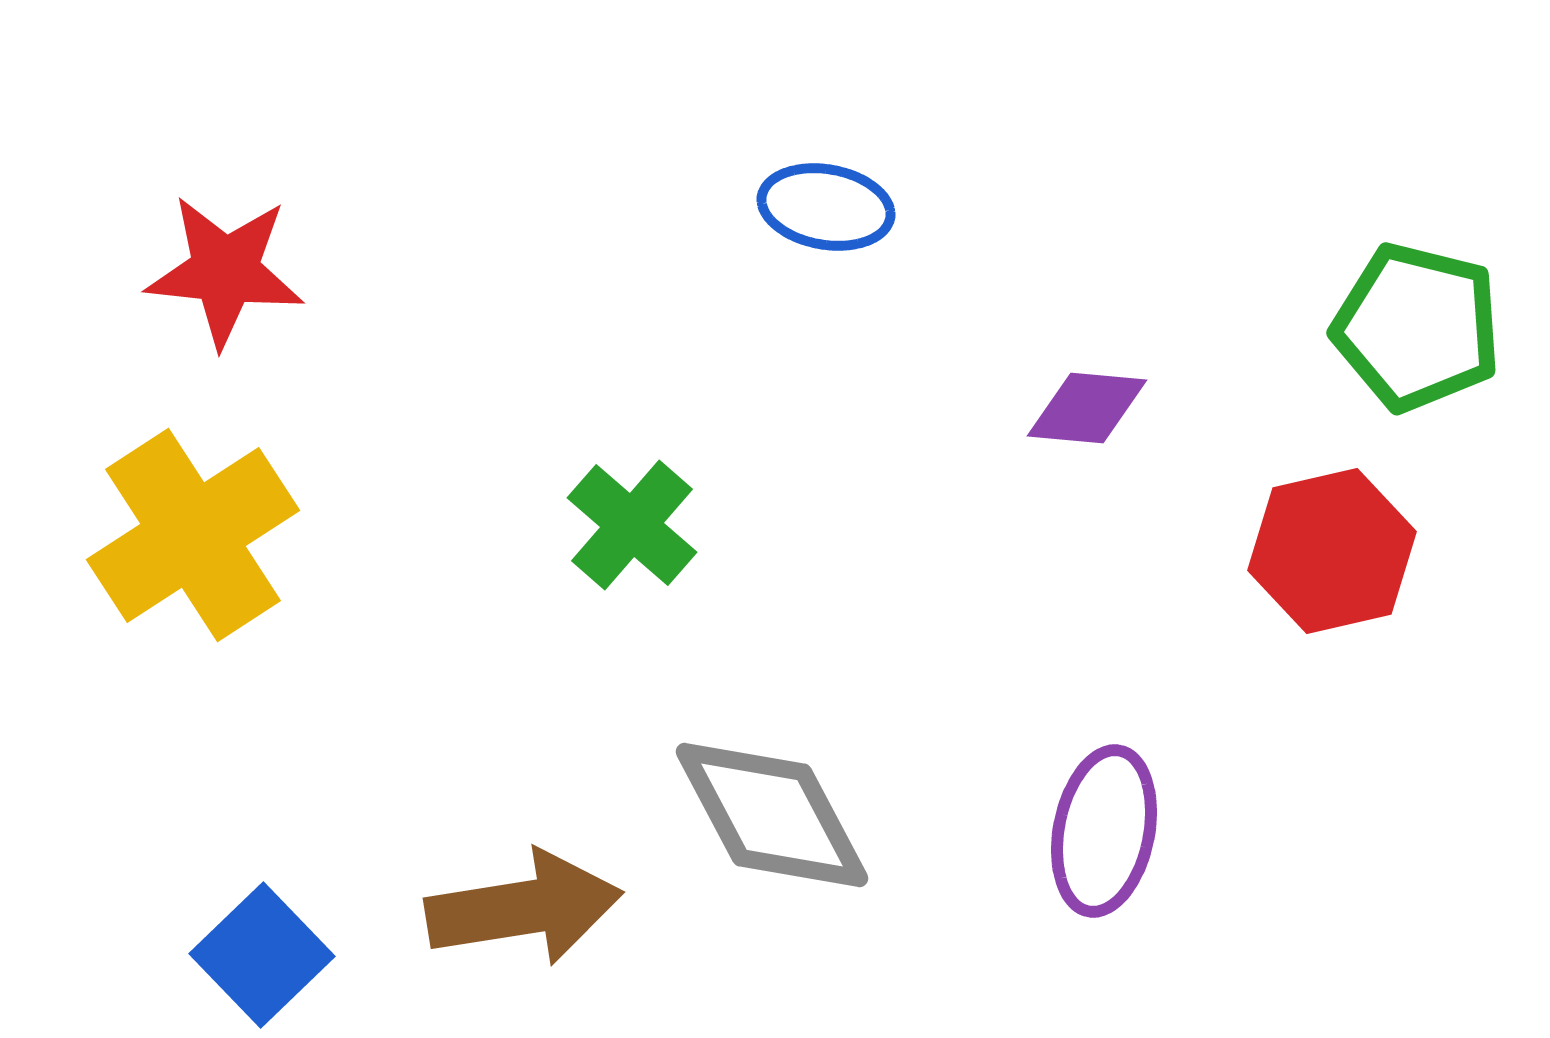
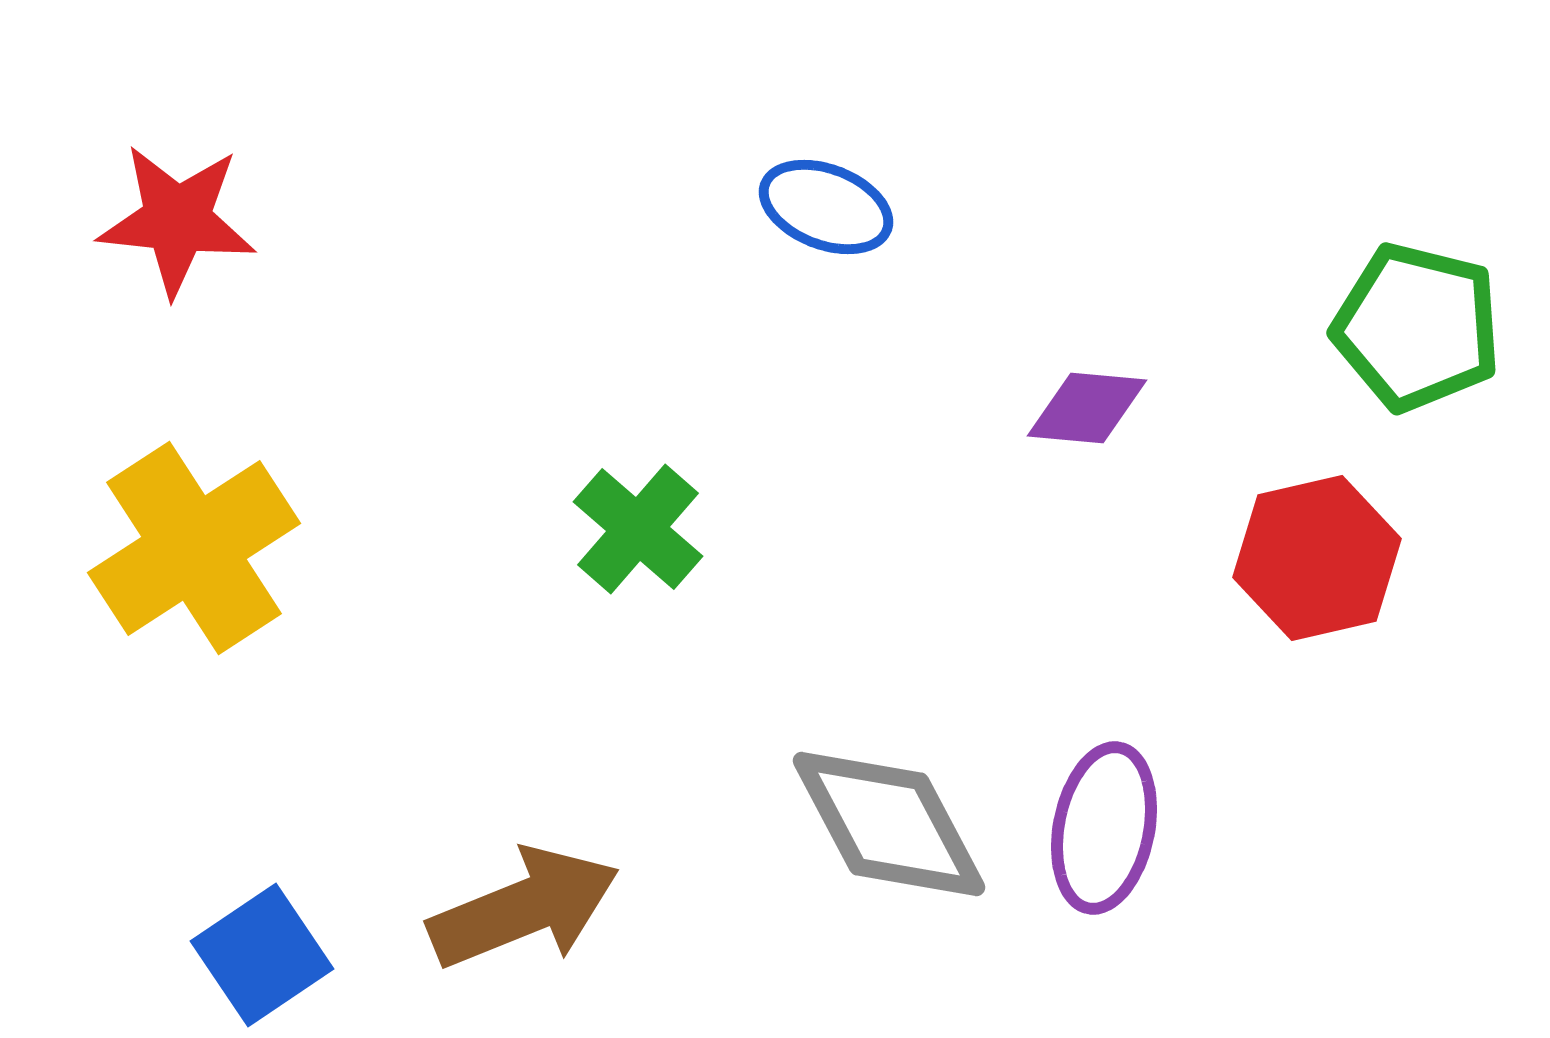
blue ellipse: rotated 11 degrees clockwise
red star: moved 48 px left, 51 px up
green cross: moved 6 px right, 4 px down
yellow cross: moved 1 px right, 13 px down
red hexagon: moved 15 px left, 7 px down
gray diamond: moved 117 px right, 9 px down
purple ellipse: moved 3 px up
brown arrow: rotated 13 degrees counterclockwise
blue square: rotated 10 degrees clockwise
